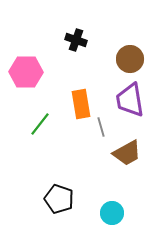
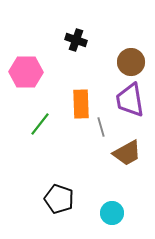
brown circle: moved 1 px right, 3 px down
orange rectangle: rotated 8 degrees clockwise
